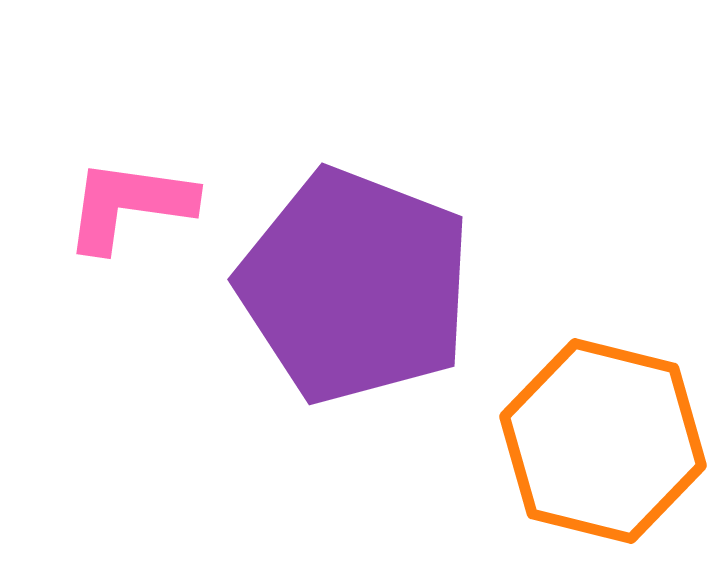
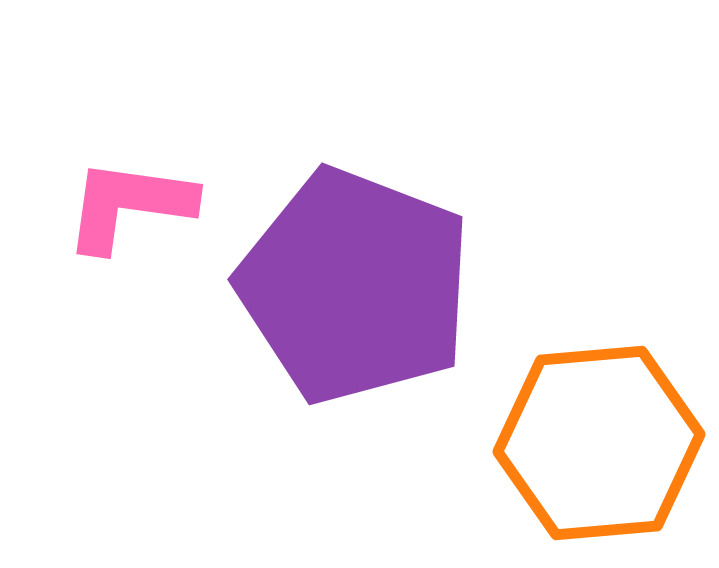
orange hexagon: moved 4 px left, 2 px down; rotated 19 degrees counterclockwise
